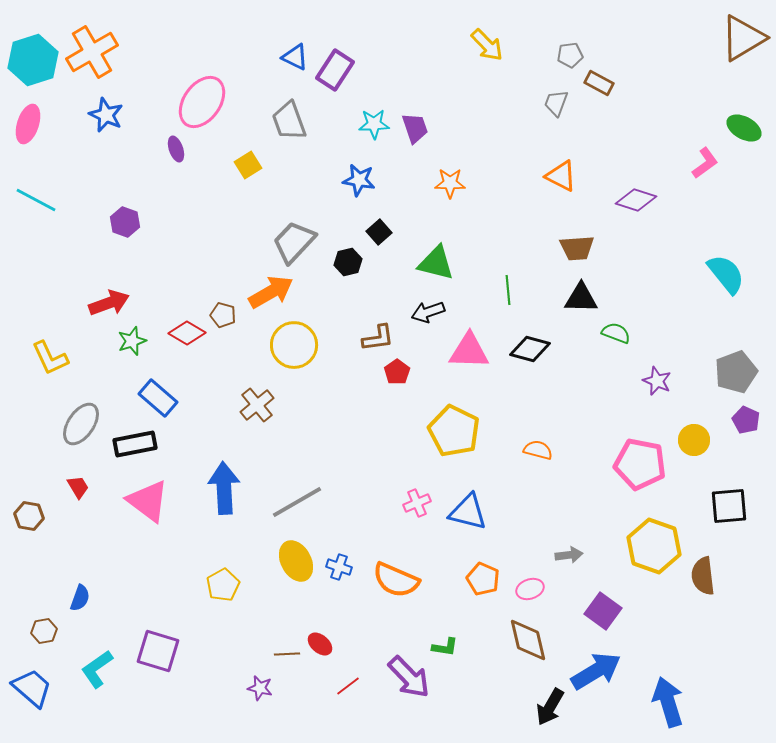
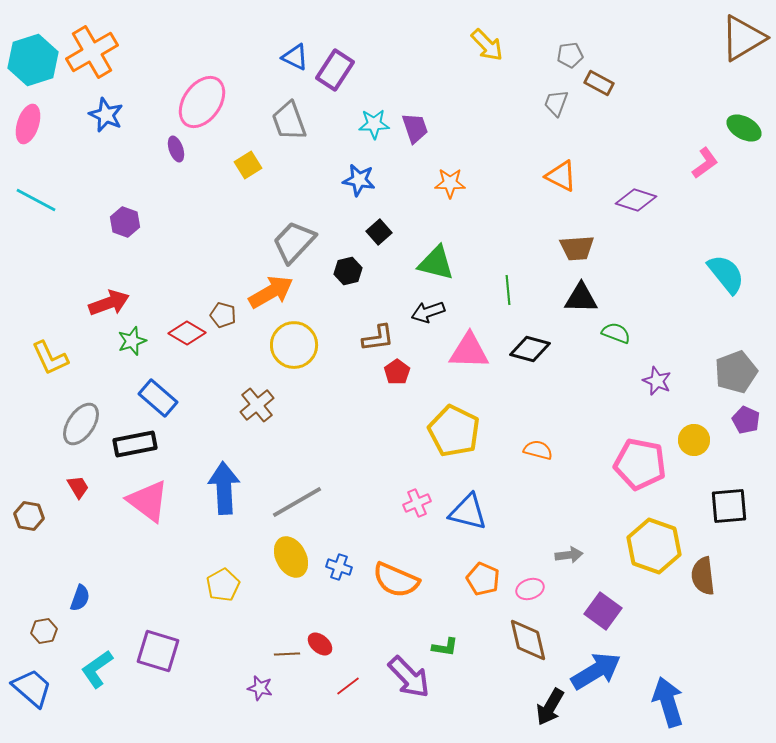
black hexagon at (348, 262): moved 9 px down
yellow ellipse at (296, 561): moved 5 px left, 4 px up
